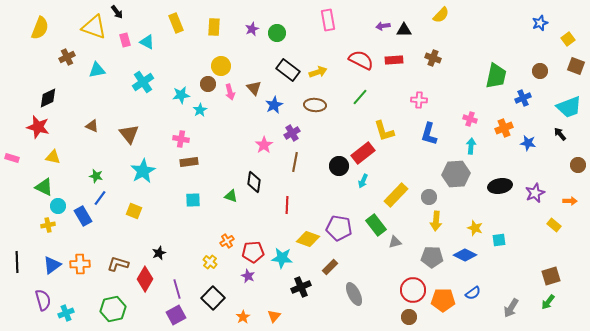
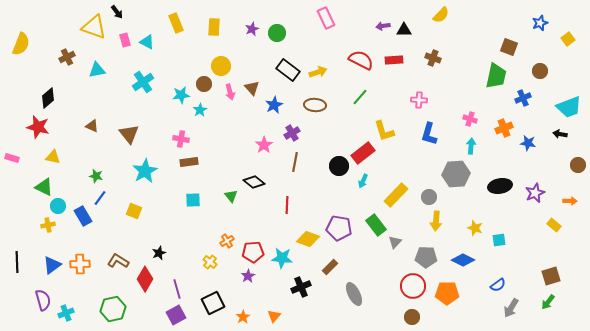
pink rectangle at (328, 20): moved 2 px left, 2 px up; rotated 15 degrees counterclockwise
yellow semicircle at (40, 28): moved 19 px left, 16 px down
brown square at (576, 66): moved 67 px left, 19 px up
brown circle at (208, 84): moved 4 px left
brown triangle at (254, 88): moved 2 px left
black diamond at (48, 98): rotated 15 degrees counterclockwise
black arrow at (560, 134): rotated 40 degrees counterclockwise
cyan star at (143, 171): moved 2 px right
black diamond at (254, 182): rotated 60 degrees counterclockwise
green triangle at (231, 196): rotated 32 degrees clockwise
gray triangle at (395, 242): rotated 32 degrees counterclockwise
blue diamond at (465, 255): moved 2 px left, 5 px down
gray pentagon at (432, 257): moved 6 px left
brown L-shape at (118, 264): moved 3 px up; rotated 15 degrees clockwise
purple star at (248, 276): rotated 16 degrees clockwise
red circle at (413, 290): moved 4 px up
blue semicircle at (473, 293): moved 25 px right, 8 px up
black square at (213, 298): moved 5 px down; rotated 20 degrees clockwise
orange pentagon at (443, 300): moved 4 px right, 7 px up
brown circle at (409, 317): moved 3 px right
